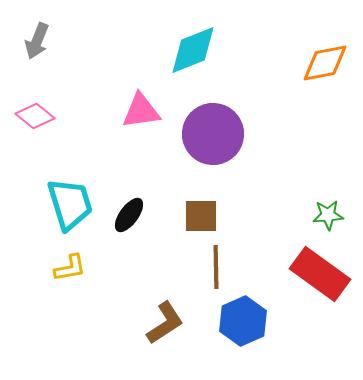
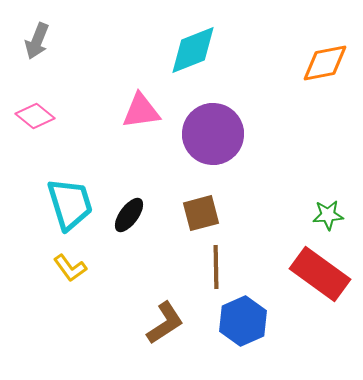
brown square: moved 3 px up; rotated 15 degrees counterclockwise
yellow L-shape: rotated 64 degrees clockwise
